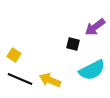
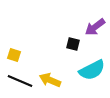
yellow square: rotated 16 degrees counterclockwise
black line: moved 2 px down
